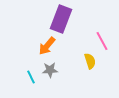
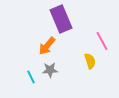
purple rectangle: rotated 44 degrees counterclockwise
